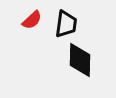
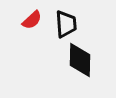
black trapezoid: rotated 12 degrees counterclockwise
